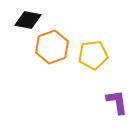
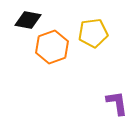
yellow pentagon: moved 22 px up
purple L-shape: moved 1 px down
